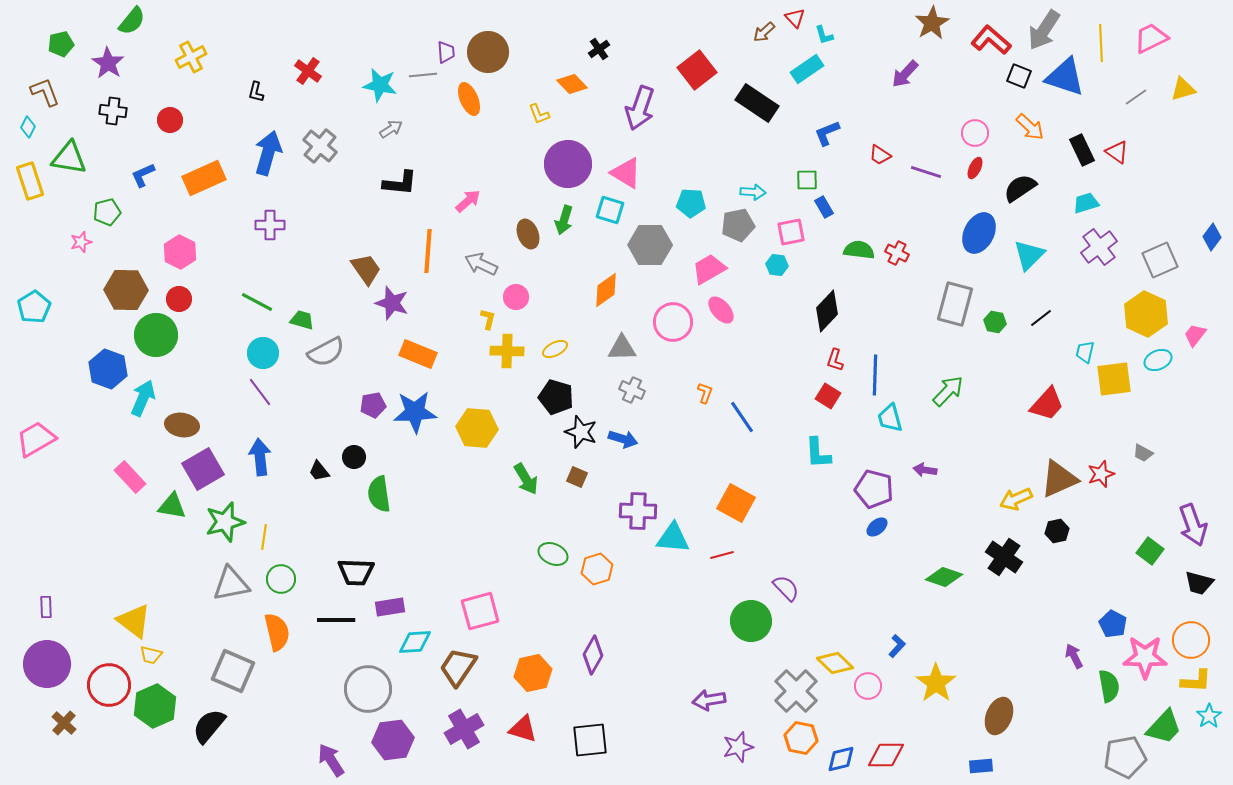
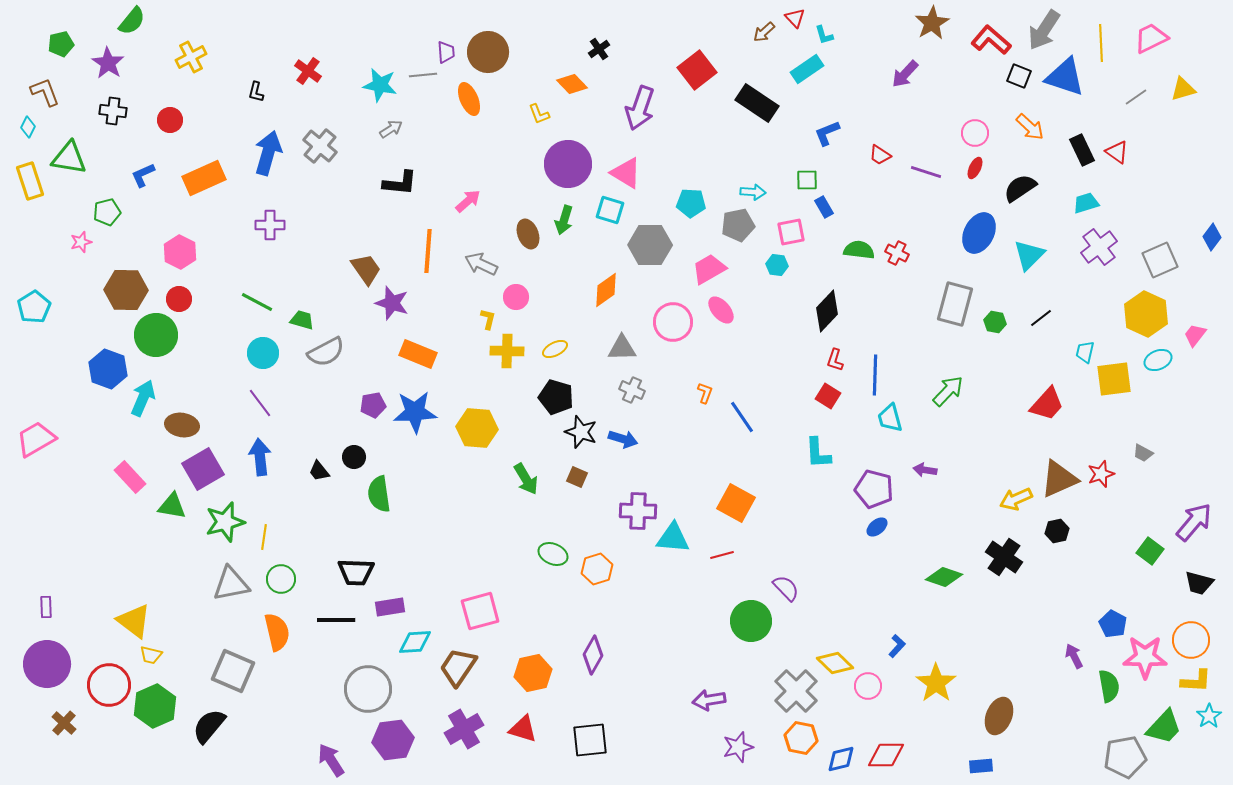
purple line at (260, 392): moved 11 px down
purple arrow at (1193, 525): moved 1 px right, 3 px up; rotated 120 degrees counterclockwise
